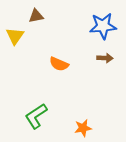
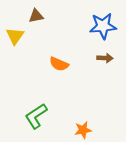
orange star: moved 2 px down
